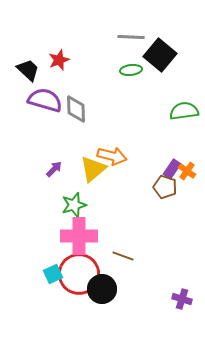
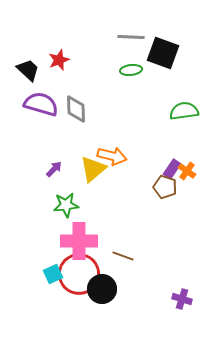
black square: moved 3 px right, 2 px up; rotated 20 degrees counterclockwise
purple semicircle: moved 4 px left, 4 px down
green star: moved 8 px left; rotated 10 degrees clockwise
pink cross: moved 5 px down
